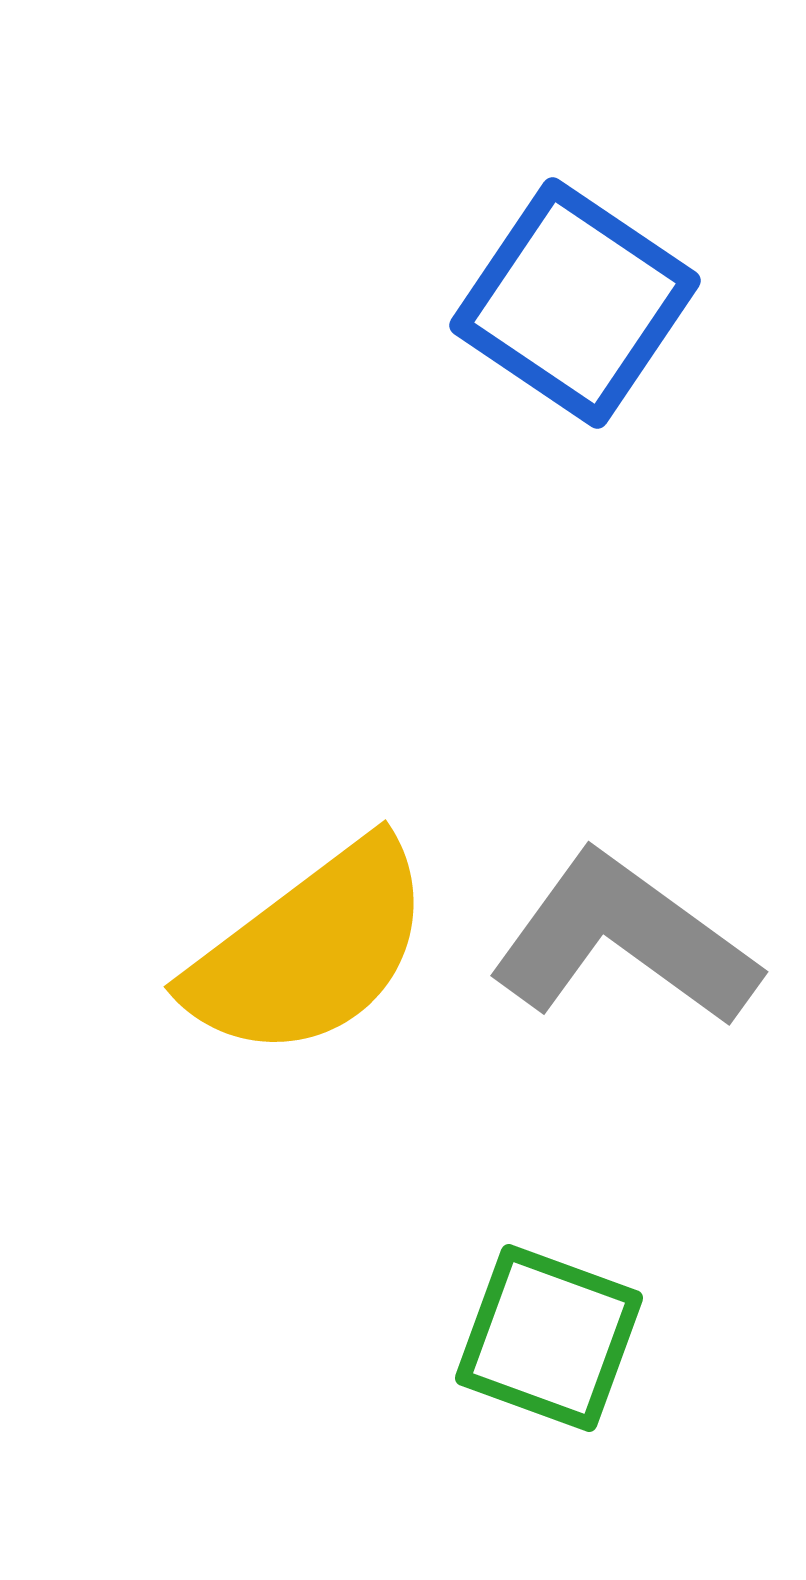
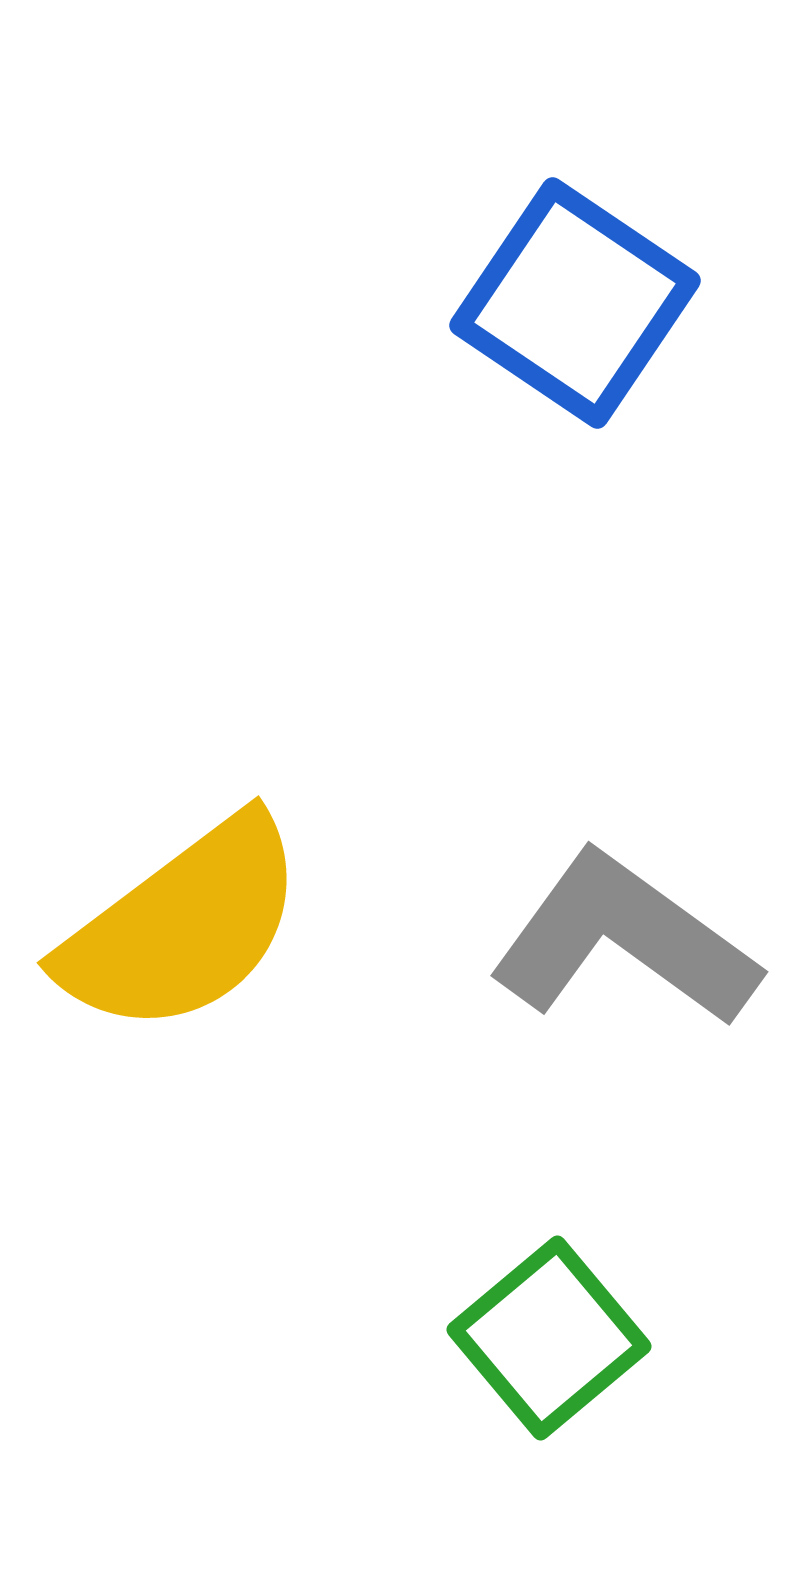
yellow semicircle: moved 127 px left, 24 px up
green square: rotated 30 degrees clockwise
